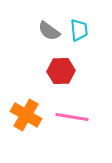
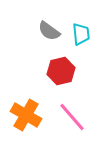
cyan trapezoid: moved 2 px right, 4 px down
red hexagon: rotated 12 degrees counterclockwise
pink line: rotated 40 degrees clockwise
